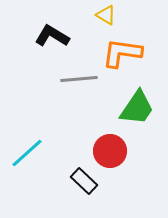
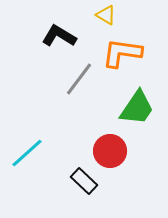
black L-shape: moved 7 px right
gray line: rotated 48 degrees counterclockwise
